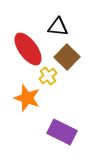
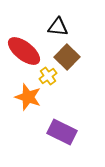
red ellipse: moved 4 px left, 2 px down; rotated 16 degrees counterclockwise
orange star: moved 1 px right, 1 px up
